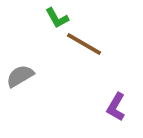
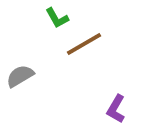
brown line: rotated 60 degrees counterclockwise
purple L-shape: moved 2 px down
